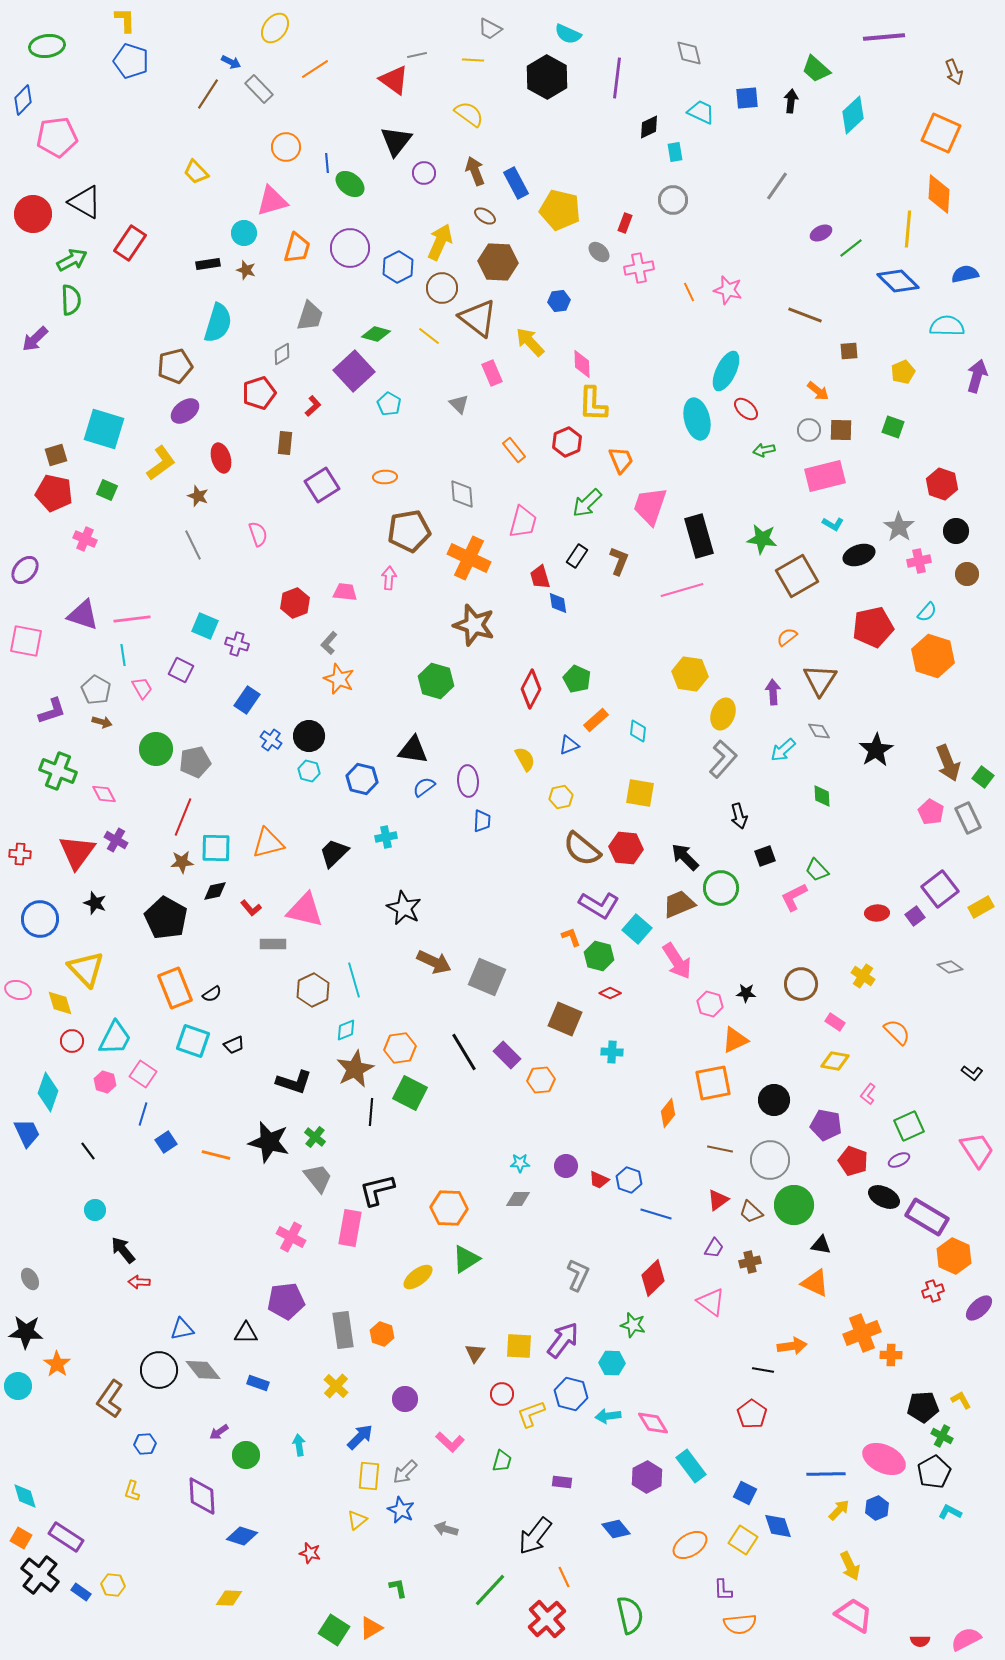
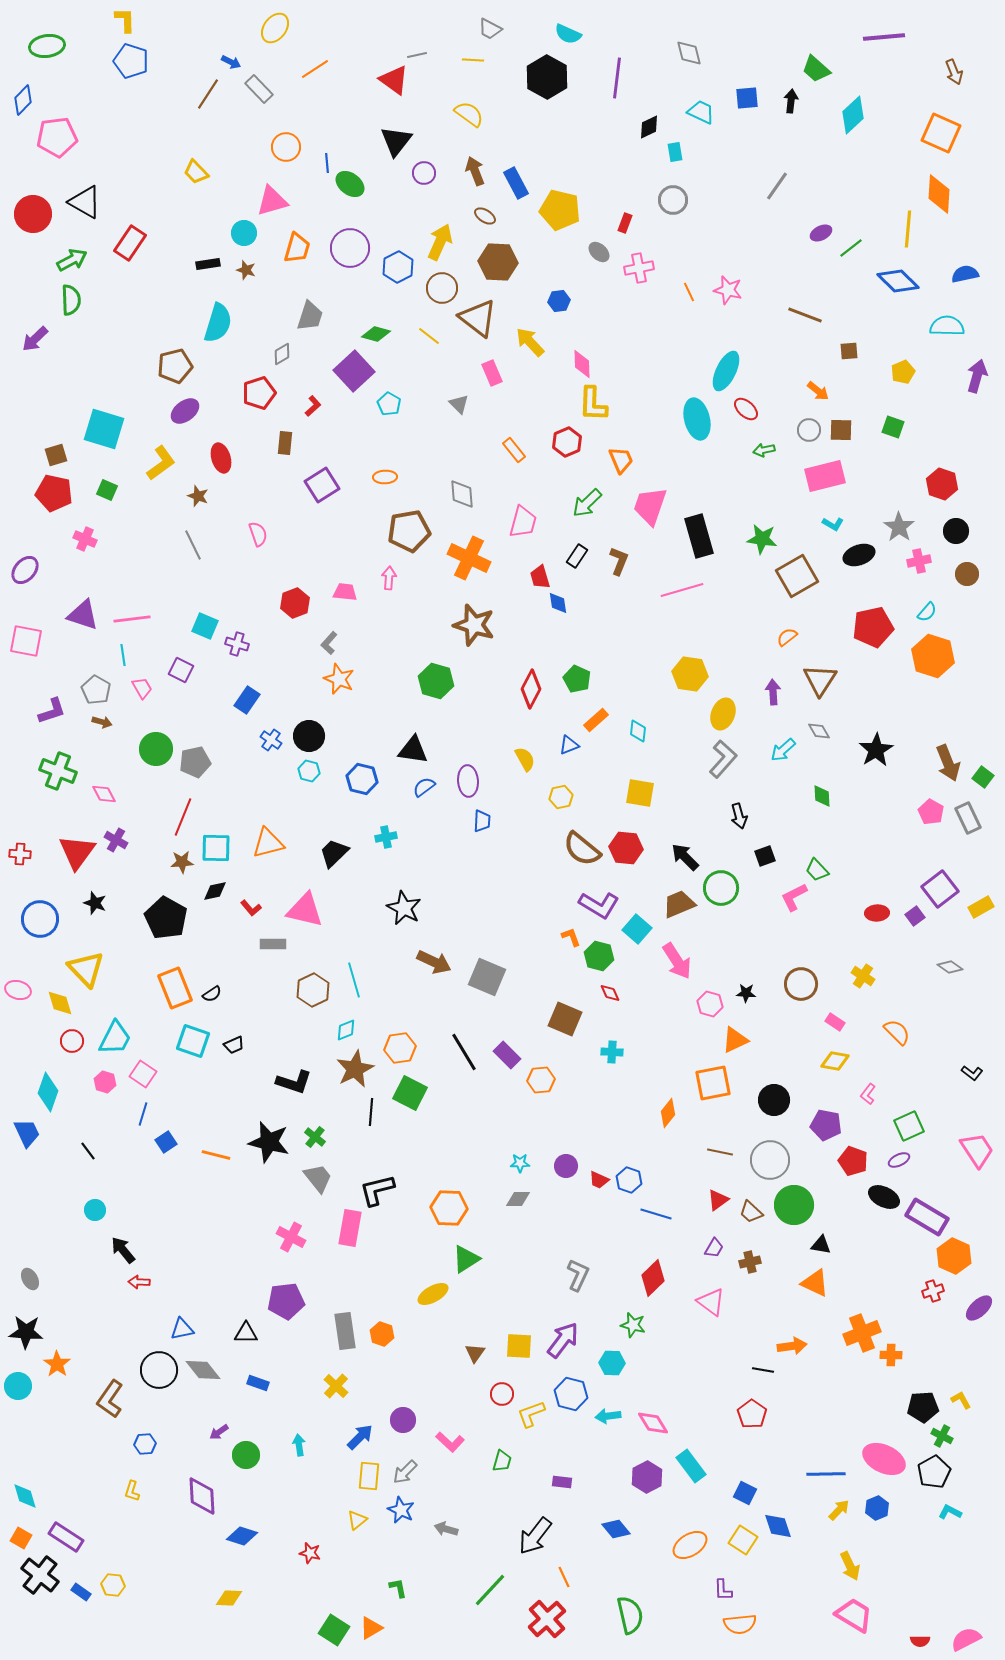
red diamond at (610, 993): rotated 40 degrees clockwise
brown line at (720, 1149): moved 3 px down
yellow ellipse at (418, 1277): moved 15 px right, 17 px down; rotated 8 degrees clockwise
gray rectangle at (343, 1330): moved 2 px right, 1 px down
purple circle at (405, 1399): moved 2 px left, 21 px down
